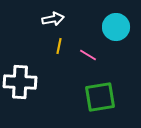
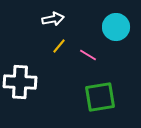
yellow line: rotated 28 degrees clockwise
